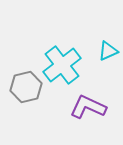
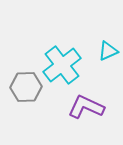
gray hexagon: rotated 12 degrees clockwise
purple L-shape: moved 2 px left
